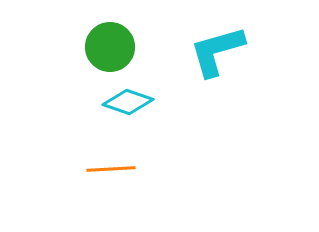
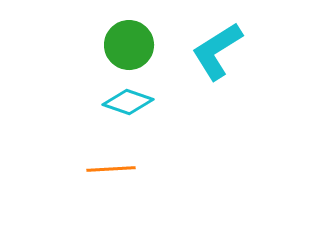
green circle: moved 19 px right, 2 px up
cyan L-shape: rotated 16 degrees counterclockwise
